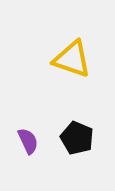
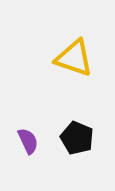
yellow triangle: moved 2 px right, 1 px up
